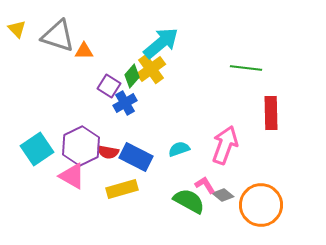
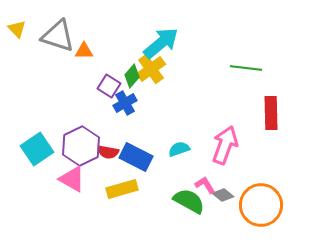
pink triangle: moved 3 px down
